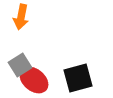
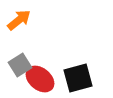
orange arrow: moved 2 px left, 3 px down; rotated 140 degrees counterclockwise
red ellipse: moved 6 px right, 1 px up
